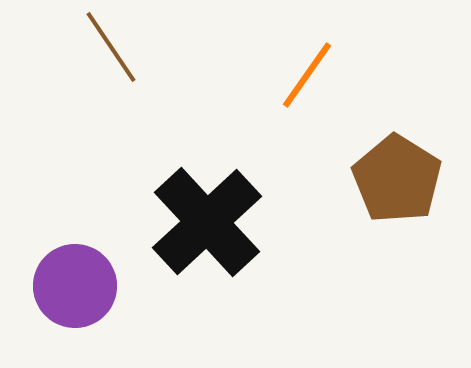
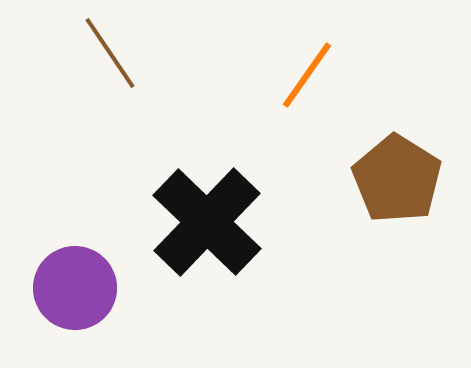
brown line: moved 1 px left, 6 px down
black cross: rotated 3 degrees counterclockwise
purple circle: moved 2 px down
